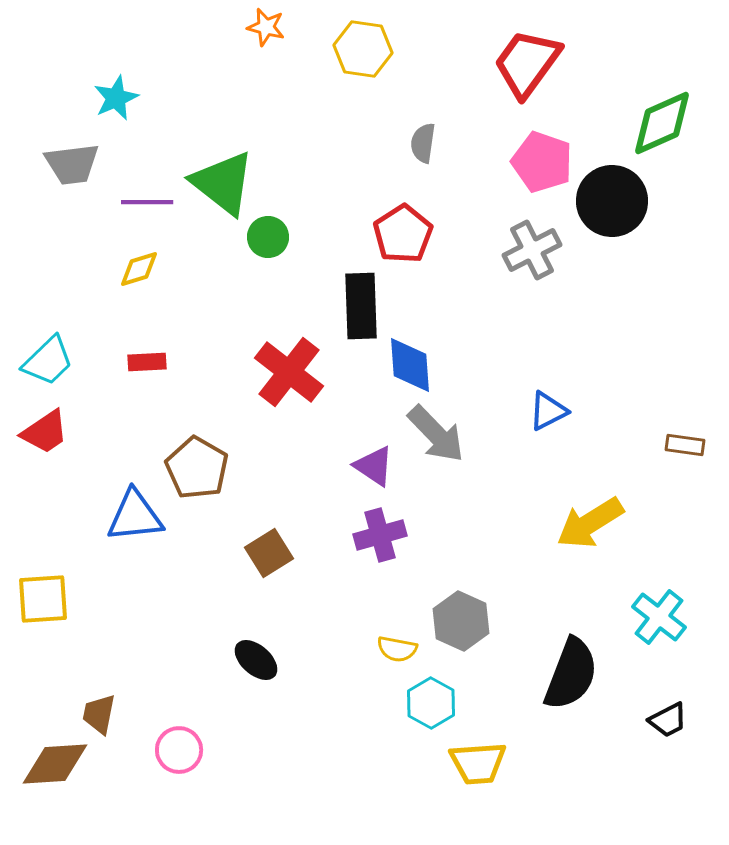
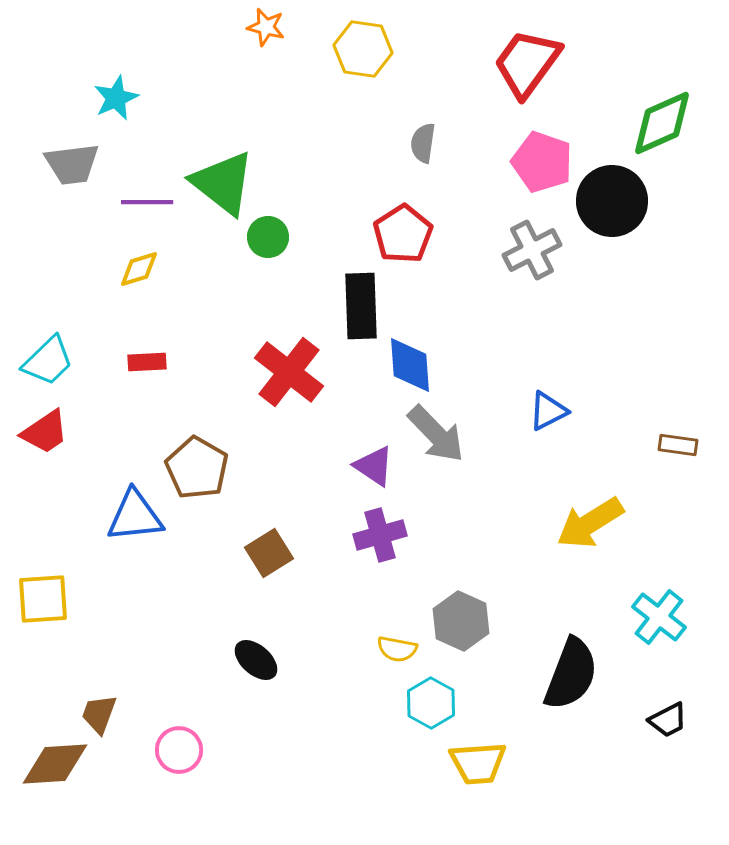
brown rectangle at (685, 445): moved 7 px left
brown trapezoid at (99, 714): rotated 9 degrees clockwise
